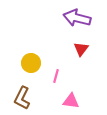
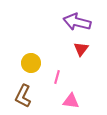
purple arrow: moved 4 px down
pink line: moved 1 px right, 1 px down
brown L-shape: moved 1 px right, 2 px up
